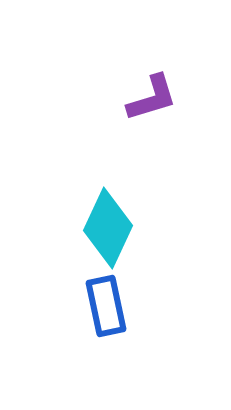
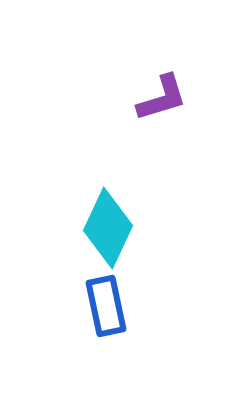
purple L-shape: moved 10 px right
